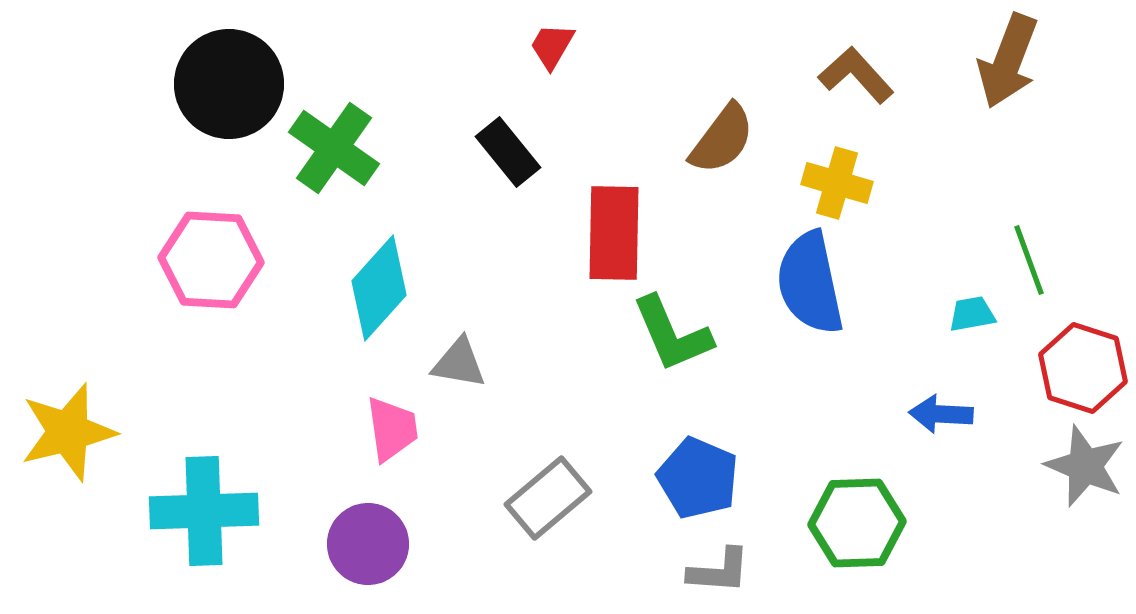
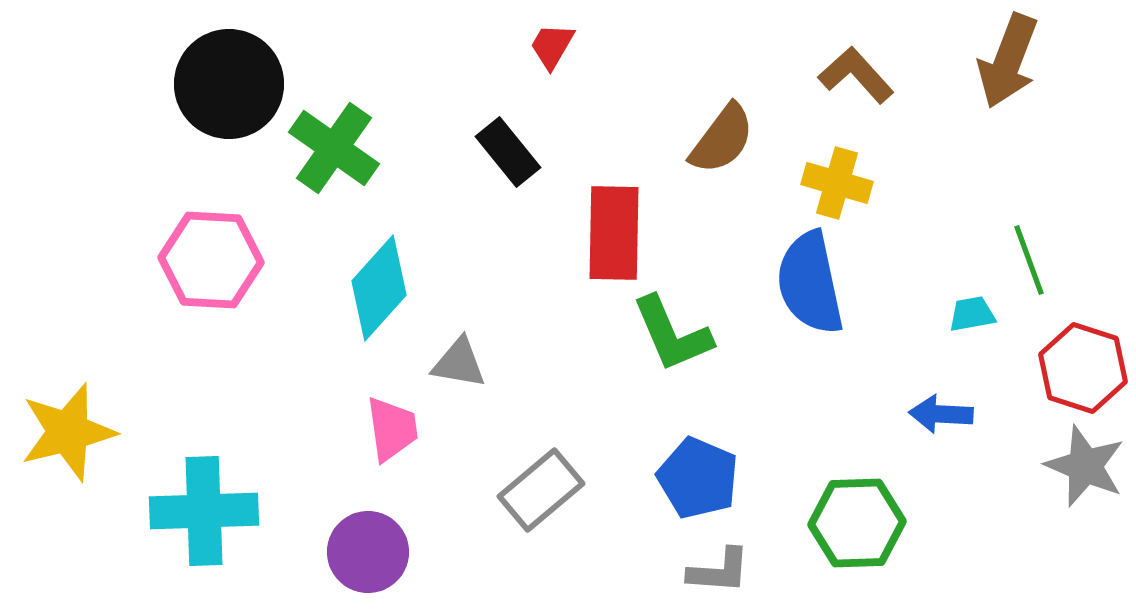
gray rectangle: moved 7 px left, 8 px up
purple circle: moved 8 px down
